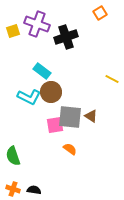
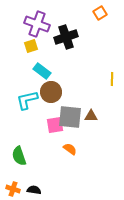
yellow square: moved 18 px right, 15 px down
yellow line: rotated 64 degrees clockwise
cyan L-shape: moved 2 px left, 3 px down; rotated 140 degrees clockwise
brown triangle: rotated 32 degrees counterclockwise
green semicircle: moved 6 px right
